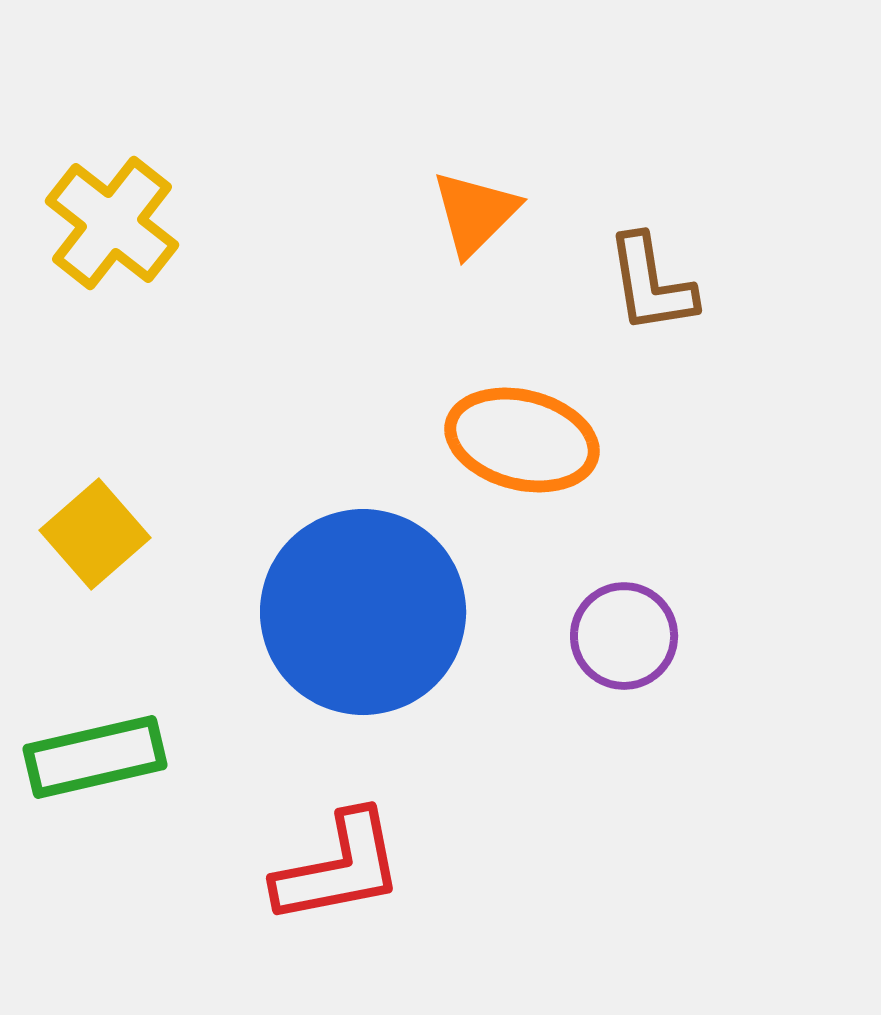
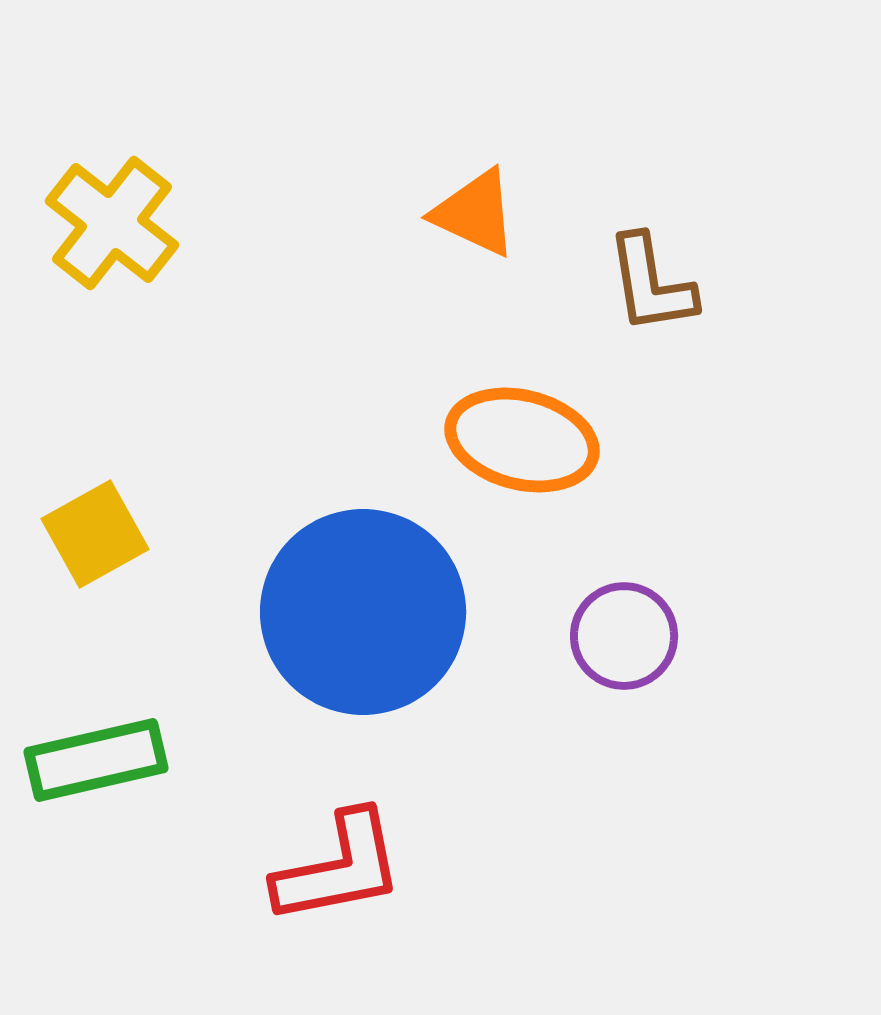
orange triangle: rotated 50 degrees counterclockwise
yellow square: rotated 12 degrees clockwise
green rectangle: moved 1 px right, 3 px down
